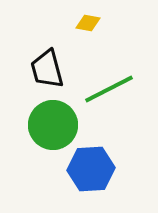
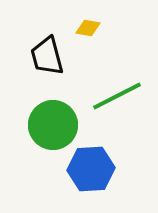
yellow diamond: moved 5 px down
black trapezoid: moved 13 px up
green line: moved 8 px right, 7 px down
